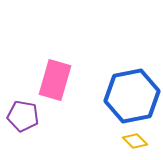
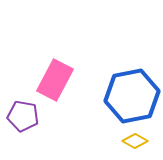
pink rectangle: rotated 12 degrees clockwise
yellow diamond: rotated 15 degrees counterclockwise
